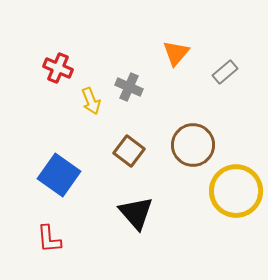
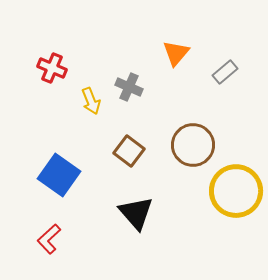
red cross: moved 6 px left
red L-shape: rotated 52 degrees clockwise
